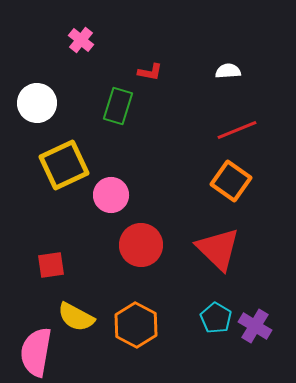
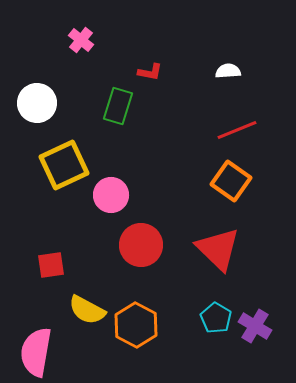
yellow semicircle: moved 11 px right, 7 px up
